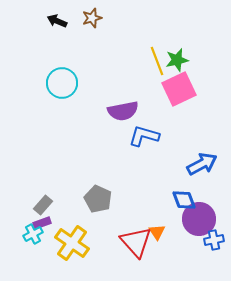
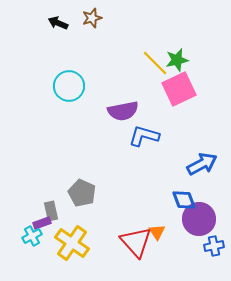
black arrow: moved 1 px right, 2 px down
yellow line: moved 2 px left, 2 px down; rotated 24 degrees counterclockwise
cyan circle: moved 7 px right, 3 px down
gray pentagon: moved 16 px left, 6 px up
gray rectangle: moved 8 px right, 6 px down; rotated 54 degrees counterclockwise
cyan cross: moved 1 px left, 2 px down
blue cross: moved 6 px down
